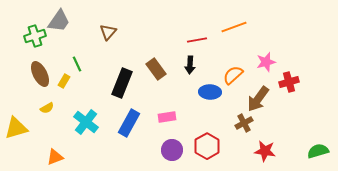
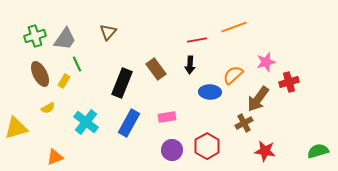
gray trapezoid: moved 6 px right, 18 px down
yellow semicircle: moved 1 px right
